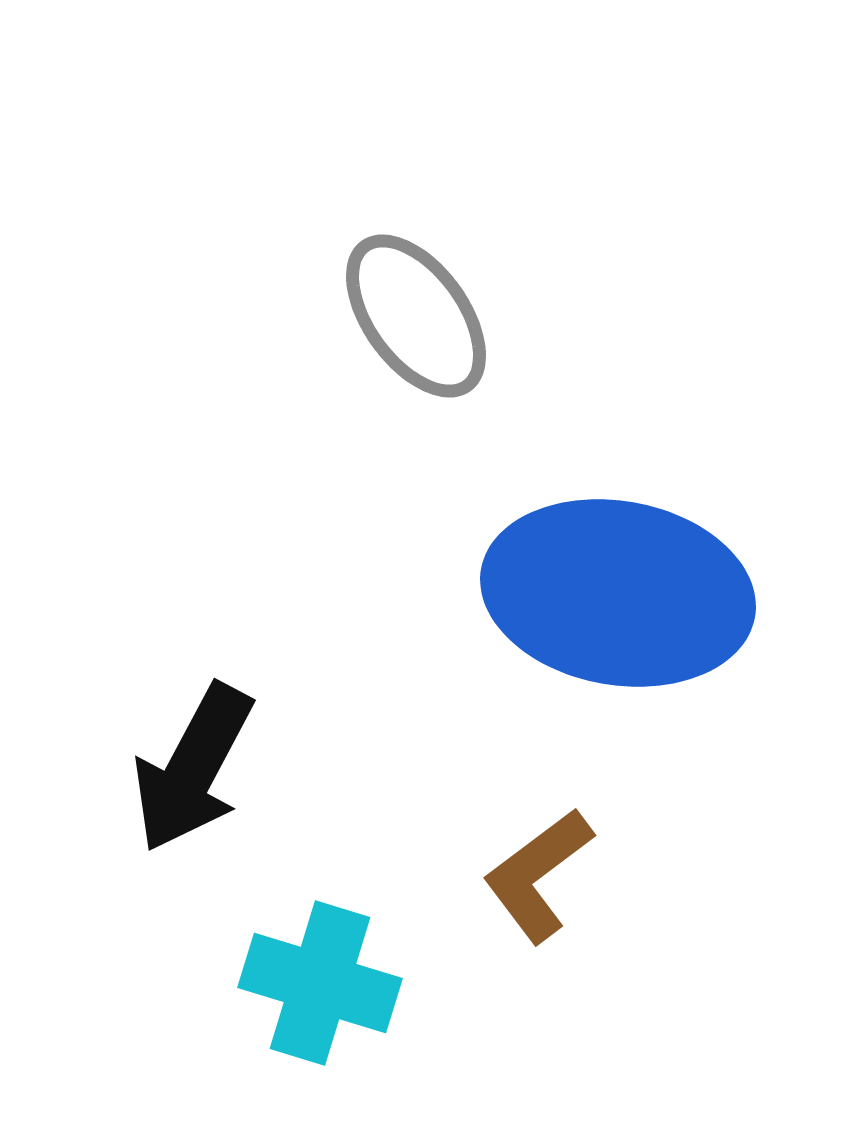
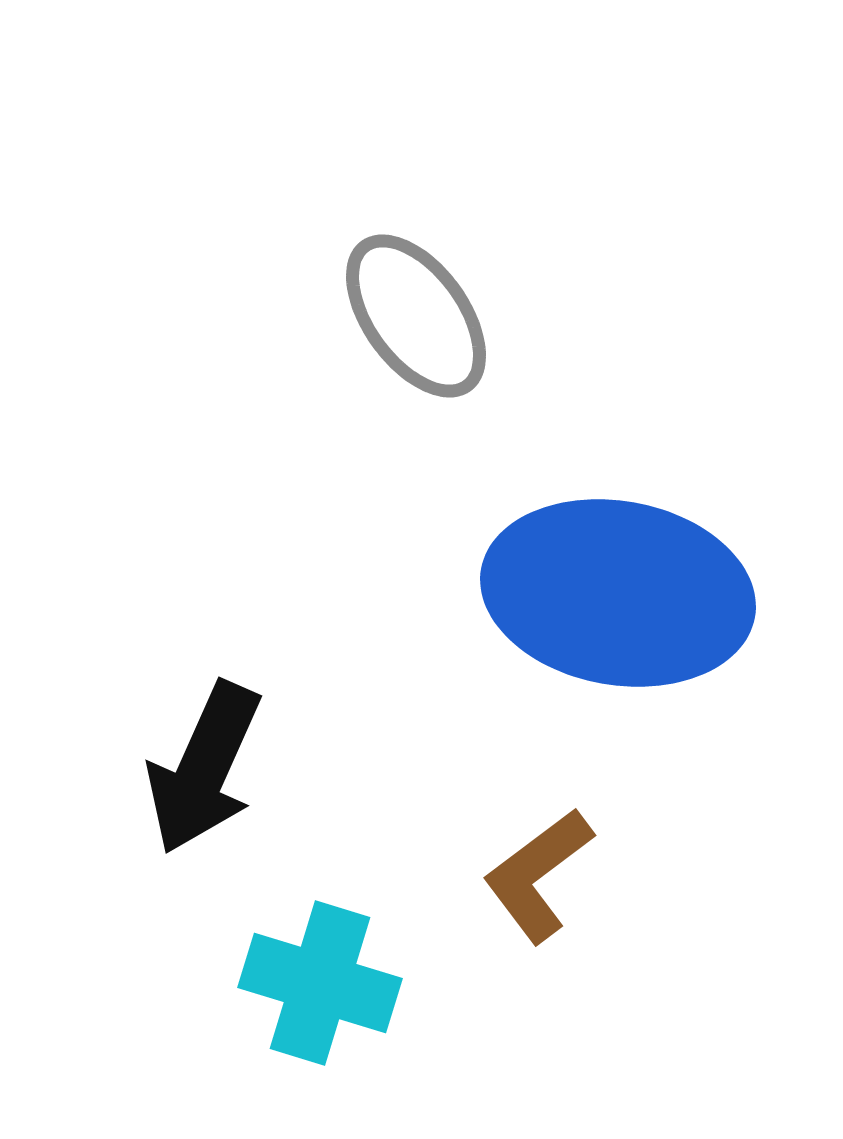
black arrow: moved 11 px right; rotated 4 degrees counterclockwise
